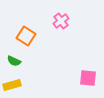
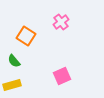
pink cross: moved 1 px down
green semicircle: rotated 24 degrees clockwise
pink square: moved 26 px left, 2 px up; rotated 30 degrees counterclockwise
